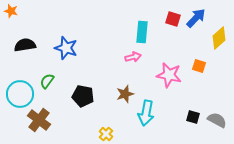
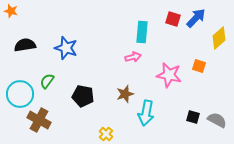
brown cross: rotated 10 degrees counterclockwise
